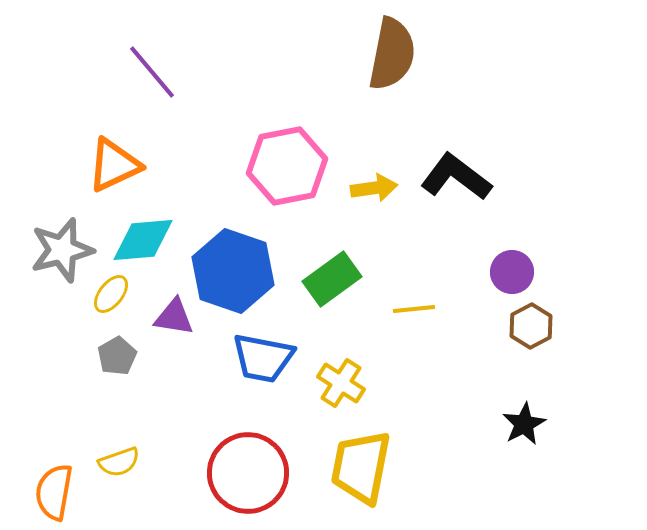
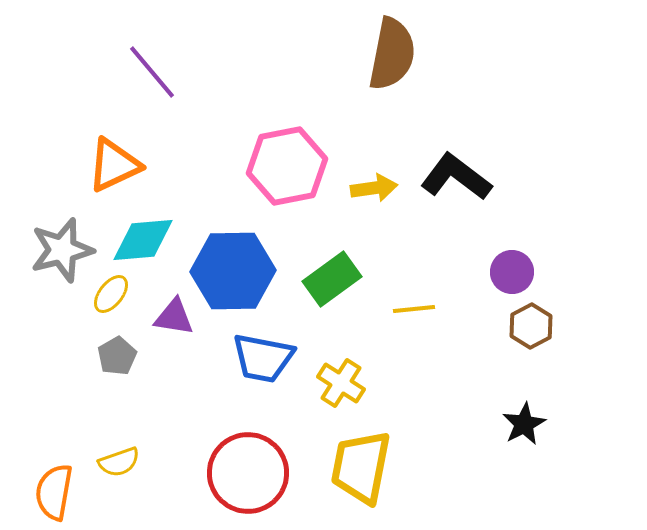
blue hexagon: rotated 20 degrees counterclockwise
